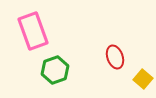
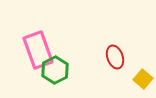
pink rectangle: moved 5 px right, 19 px down
green hexagon: rotated 8 degrees counterclockwise
